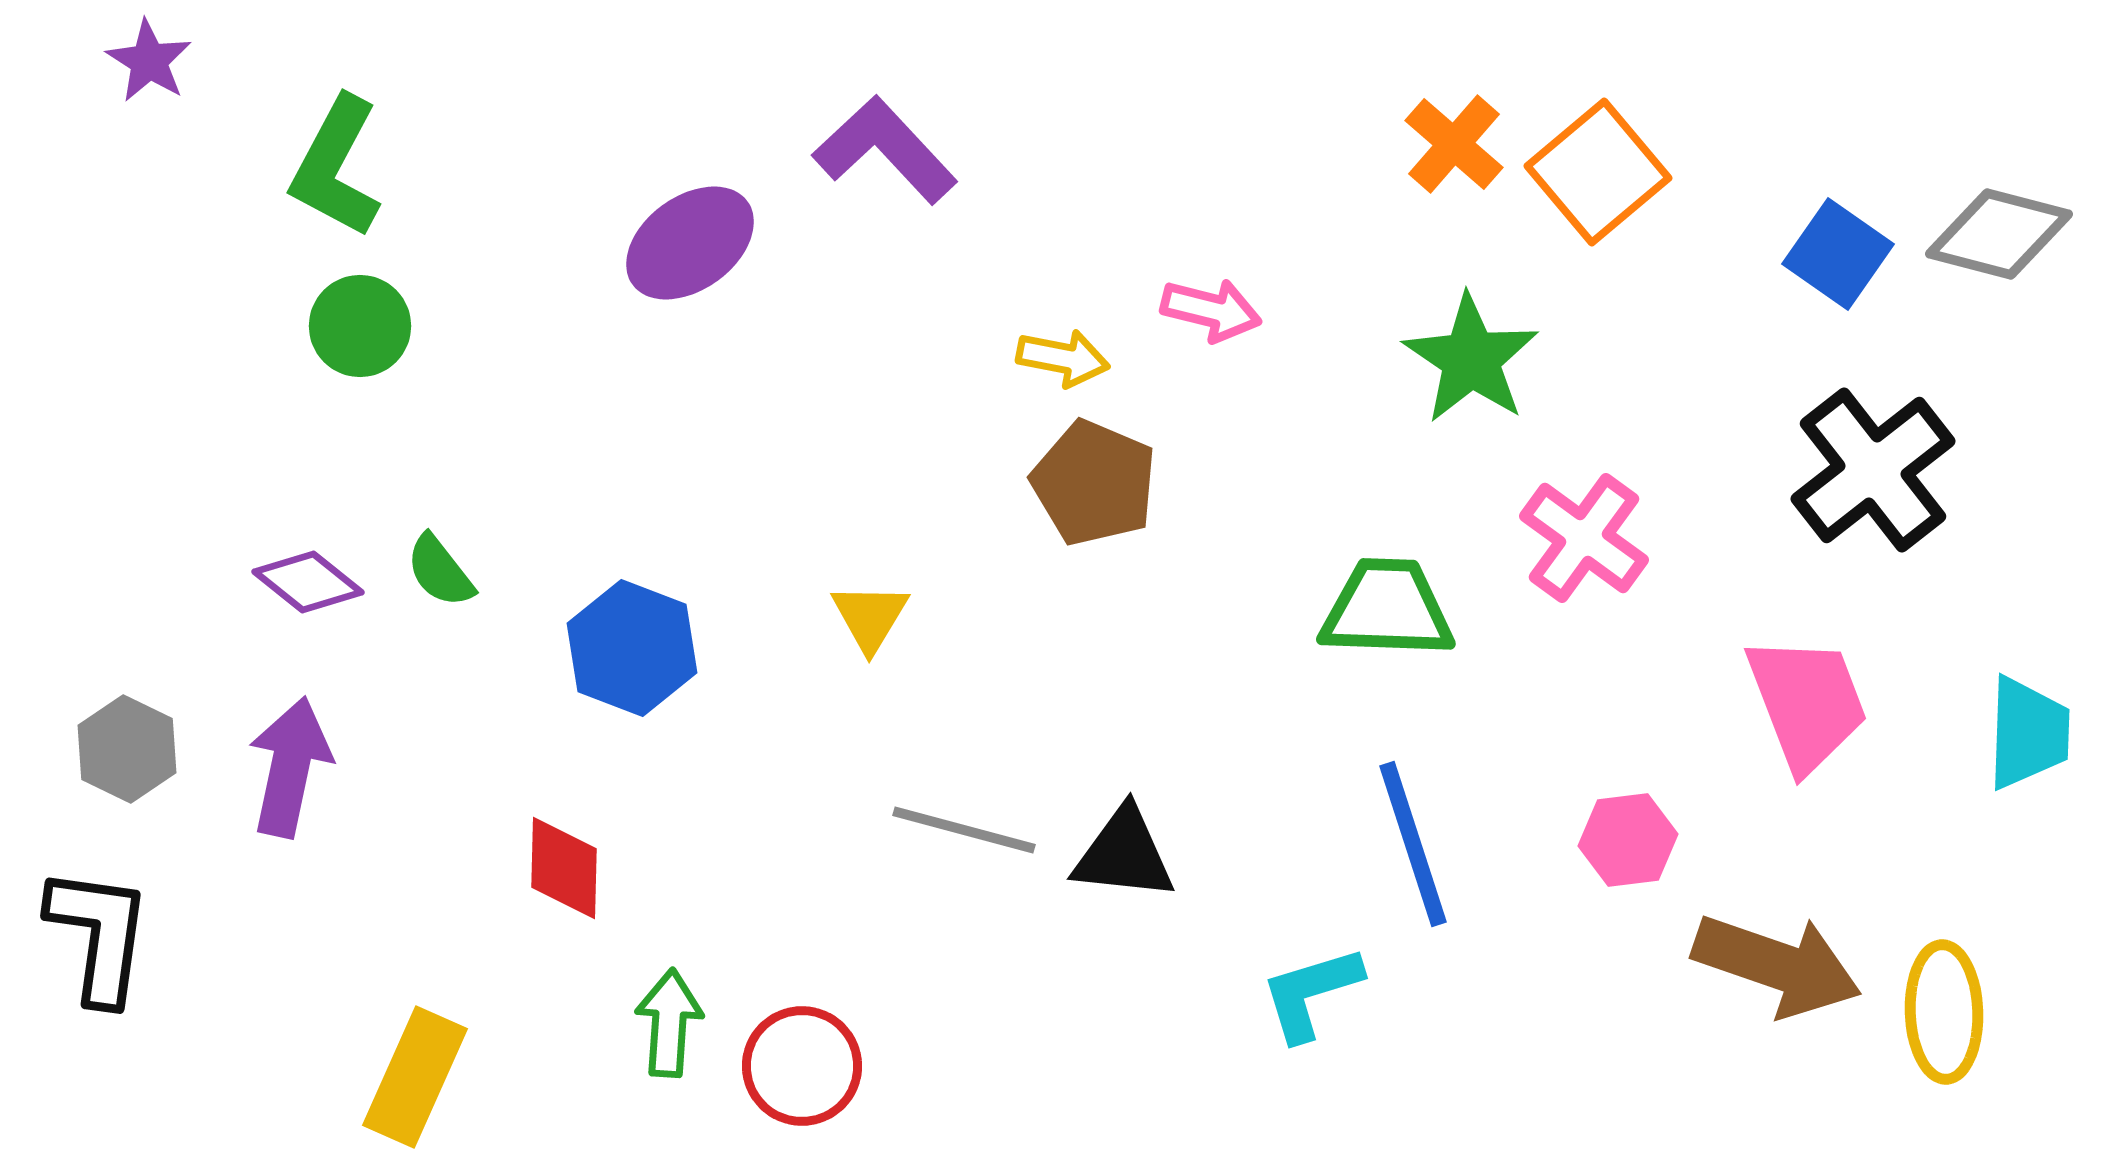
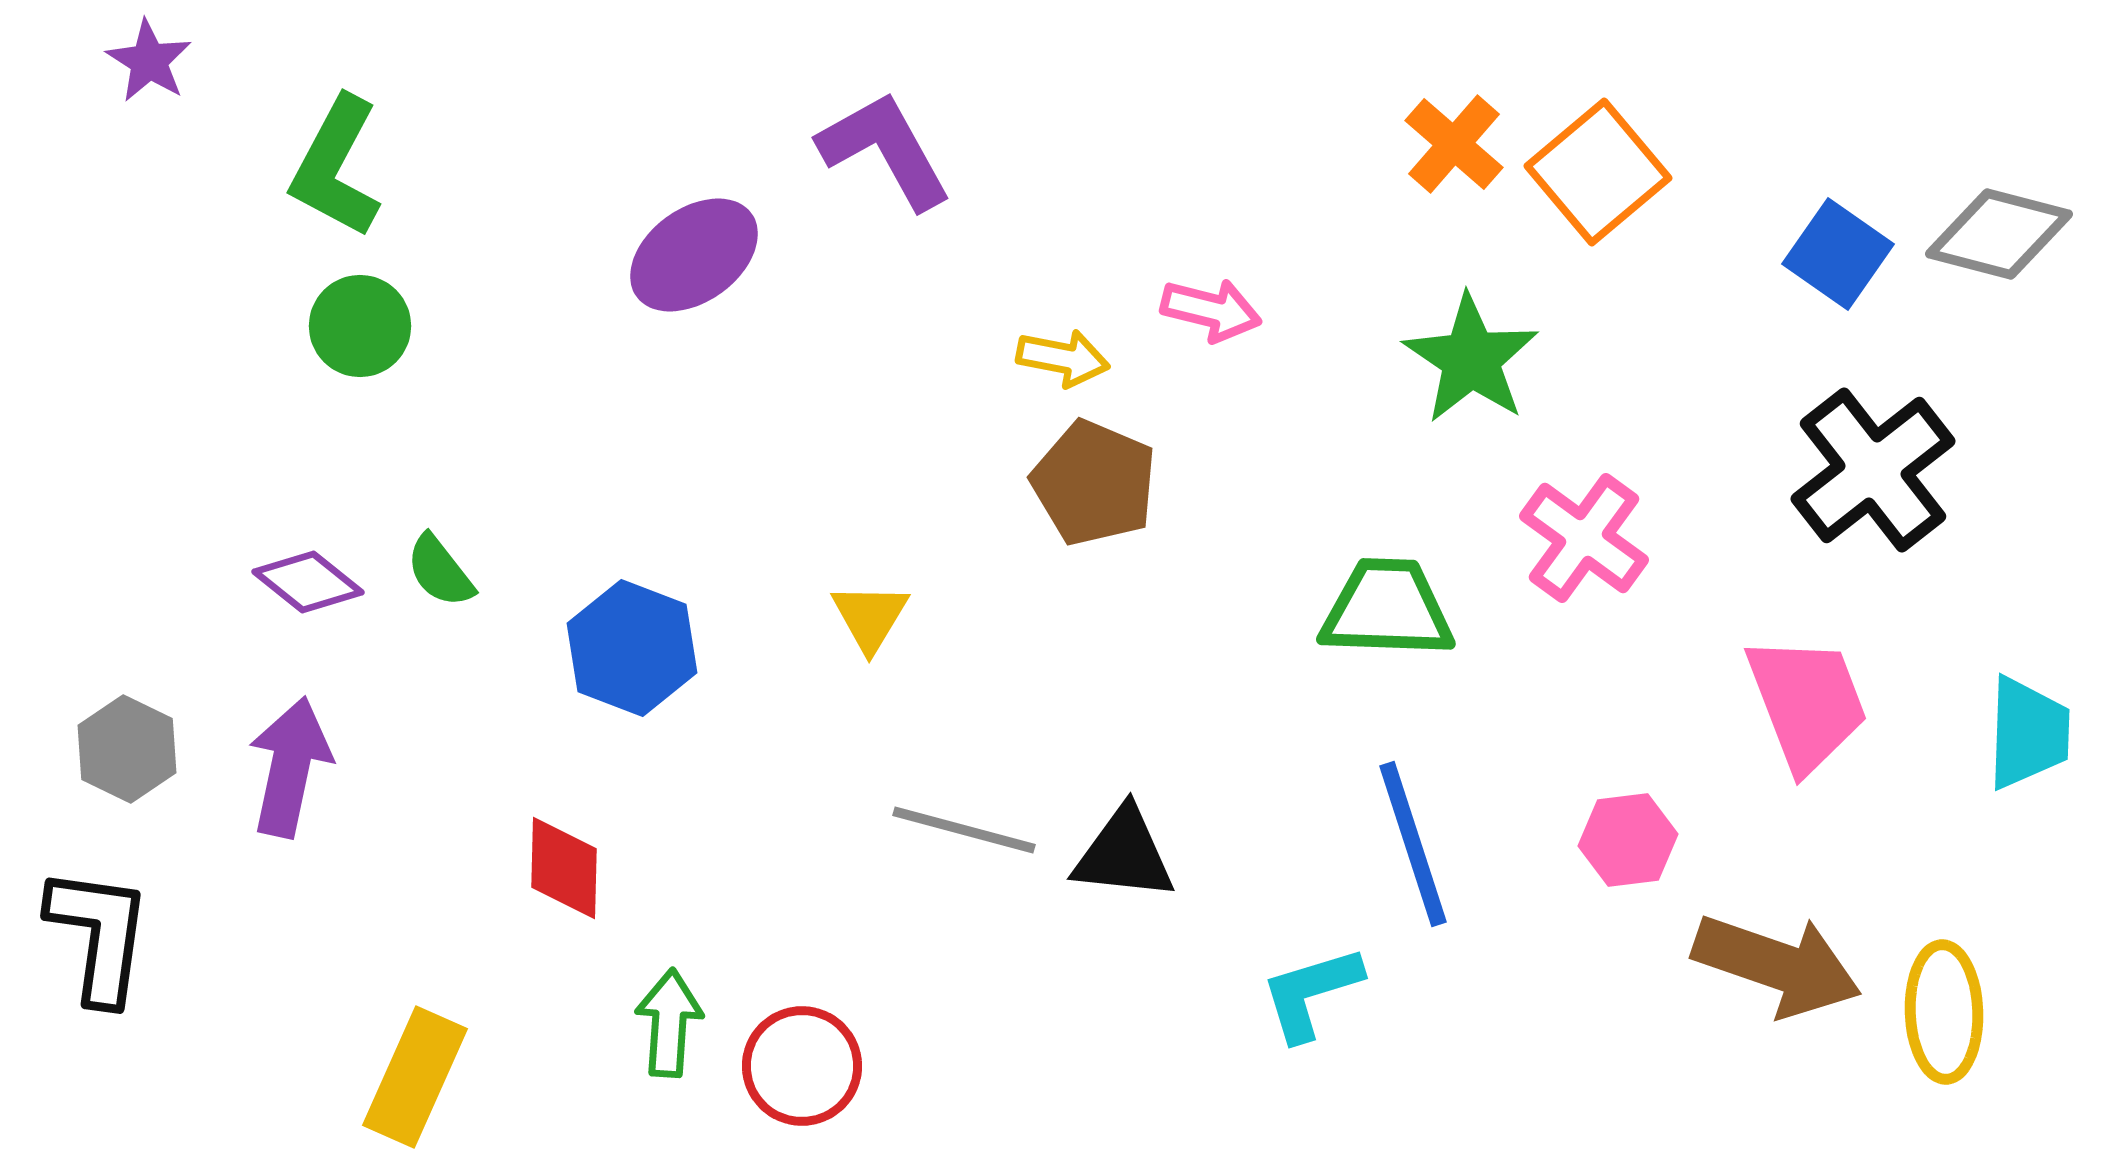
purple L-shape: rotated 14 degrees clockwise
purple ellipse: moved 4 px right, 12 px down
